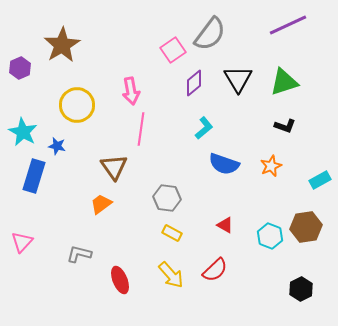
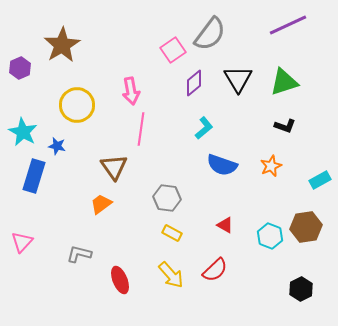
blue semicircle: moved 2 px left, 1 px down
